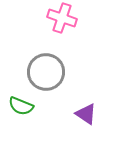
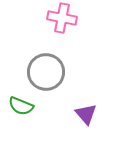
pink cross: rotated 8 degrees counterclockwise
purple triangle: rotated 15 degrees clockwise
